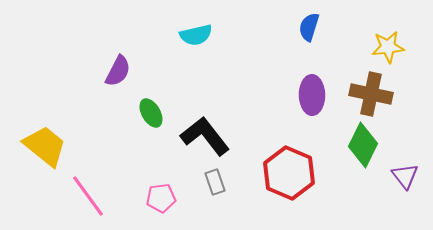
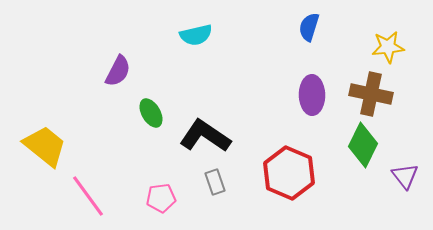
black L-shape: rotated 18 degrees counterclockwise
